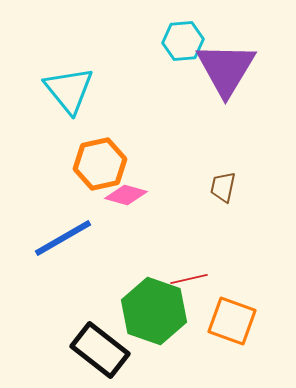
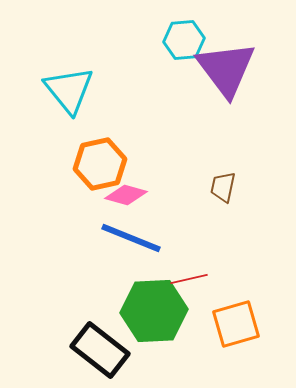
cyan hexagon: moved 1 px right, 1 px up
purple triangle: rotated 8 degrees counterclockwise
blue line: moved 68 px right; rotated 52 degrees clockwise
green hexagon: rotated 22 degrees counterclockwise
orange square: moved 4 px right, 3 px down; rotated 36 degrees counterclockwise
